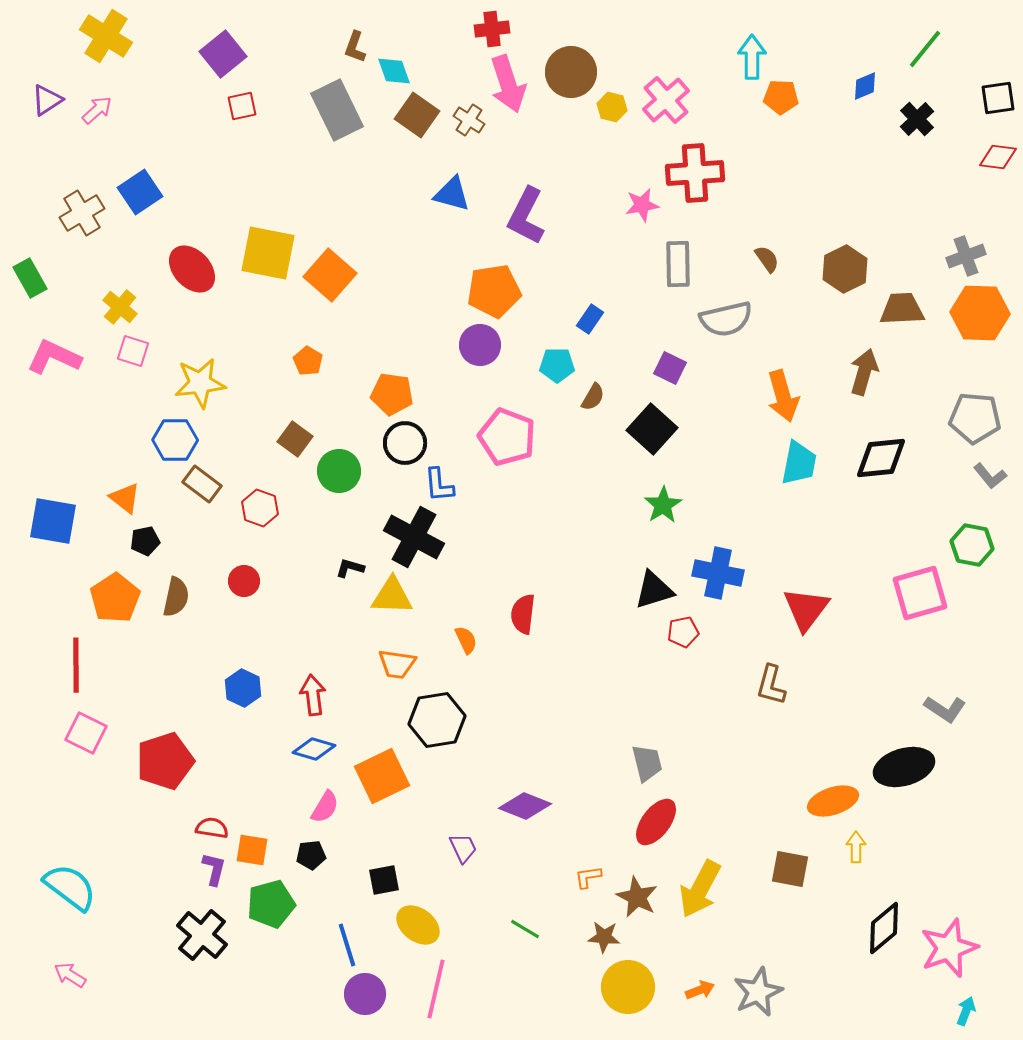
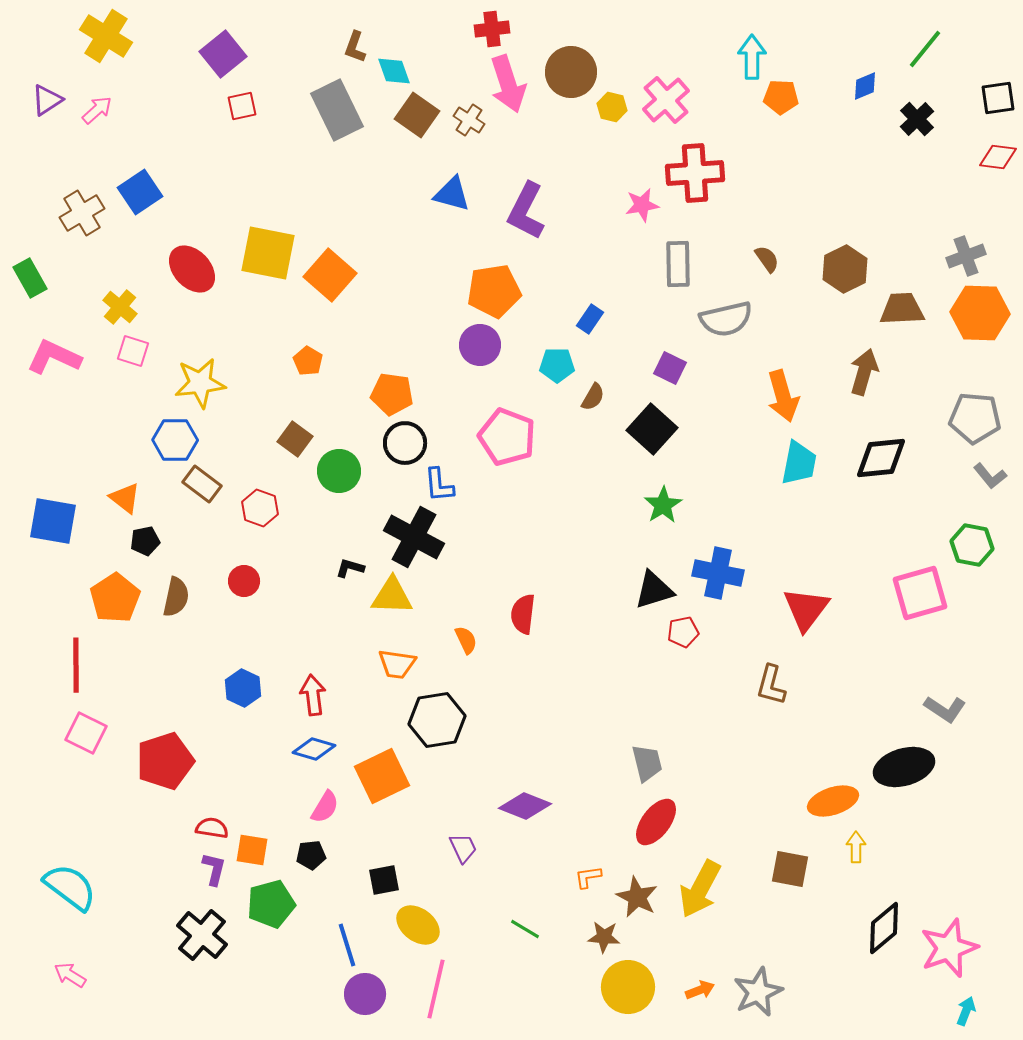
purple L-shape at (526, 216): moved 5 px up
